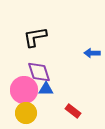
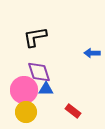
yellow circle: moved 1 px up
